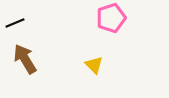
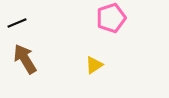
black line: moved 2 px right
yellow triangle: rotated 42 degrees clockwise
